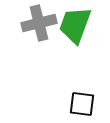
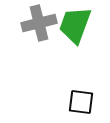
black square: moved 1 px left, 2 px up
